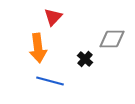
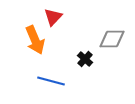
orange arrow: moved 3 px left, 8 px up; rotated 16 degrees counterclockwise
blue line: moved 1 px right
